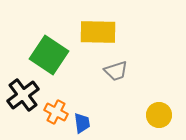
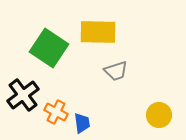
green square: moved 7 px up
